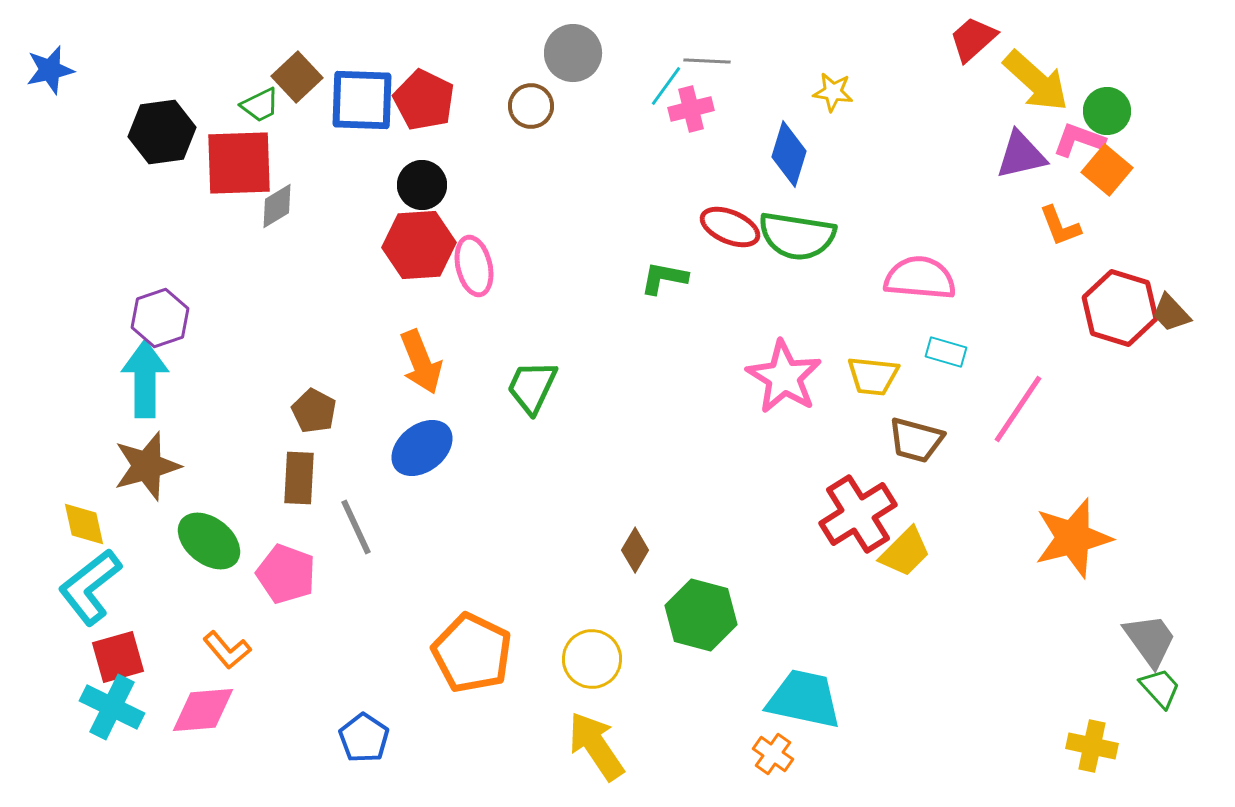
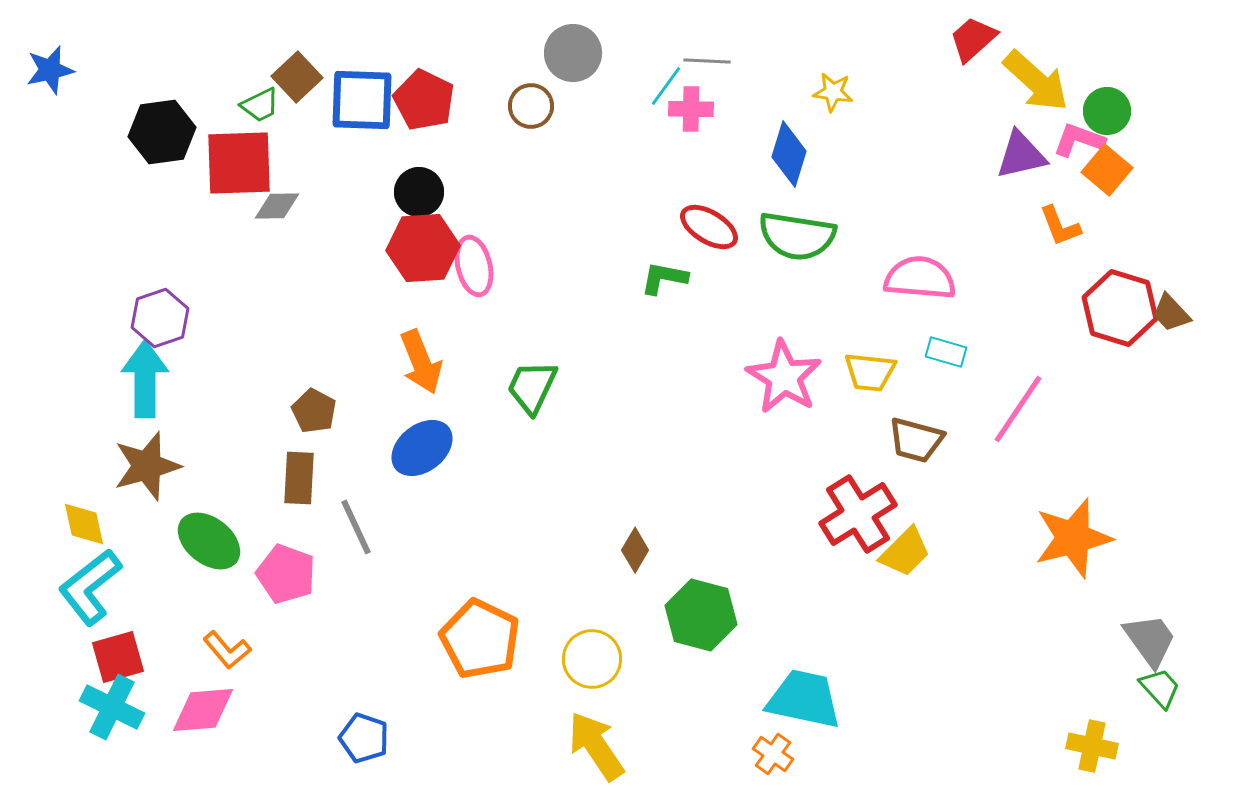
pink cross at (691, 109): rotated 15 degrees clockwise
black circle at (422, 185): moved 3 px left, 7 px down
gray diamond at (277, 206): rotated 30 degrees clockwise
red ellipse at (730, 227): moved 21 px left; rotated 8 degrees clockwise
red hexagon at (419, 245): moved 4 px right, 3 px down
yellow trapezoid at (873, 376): moved 3 px left, 4 px up
orange pentagon at (472, 653): moved 8 px right, 14 px up
blue pentagon at (364, 738): rotated 15 degrees counterclockwise
